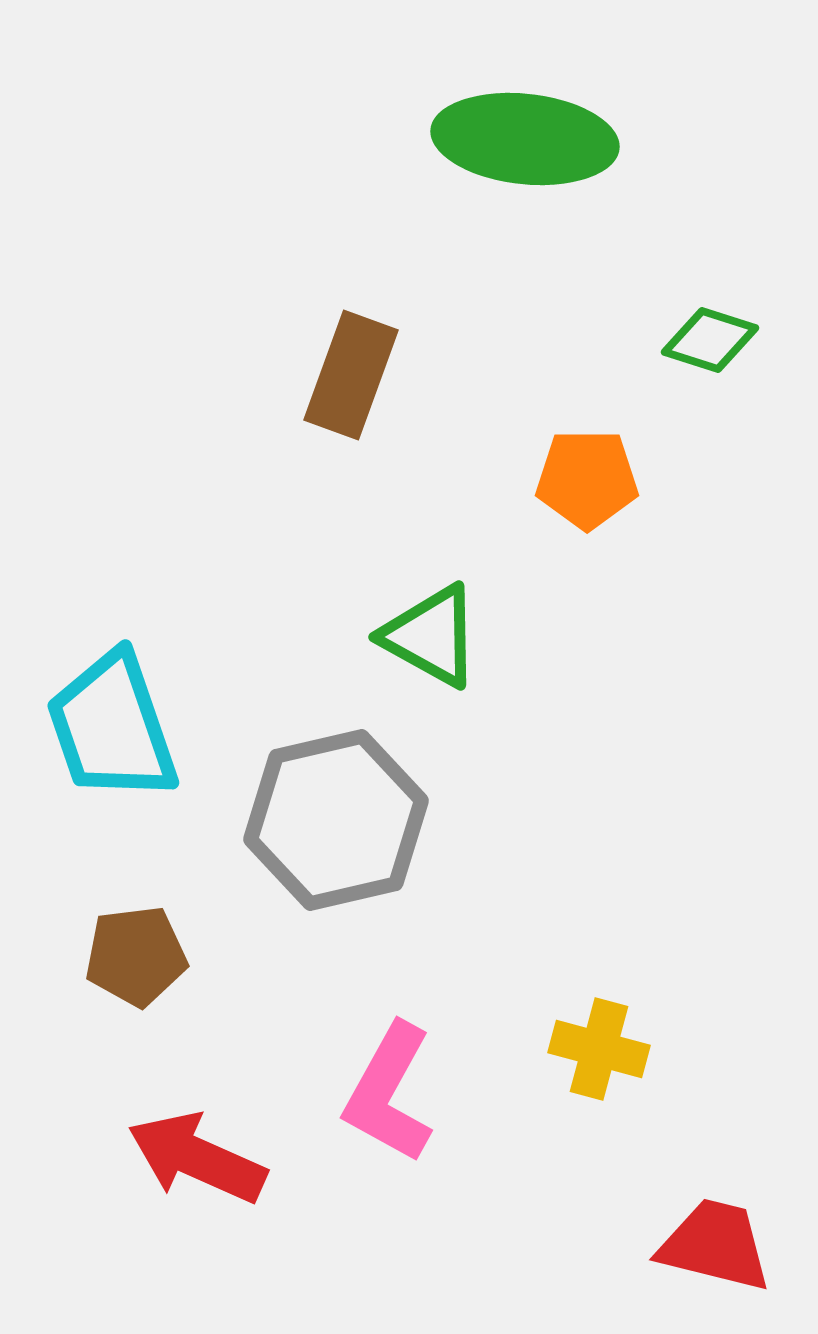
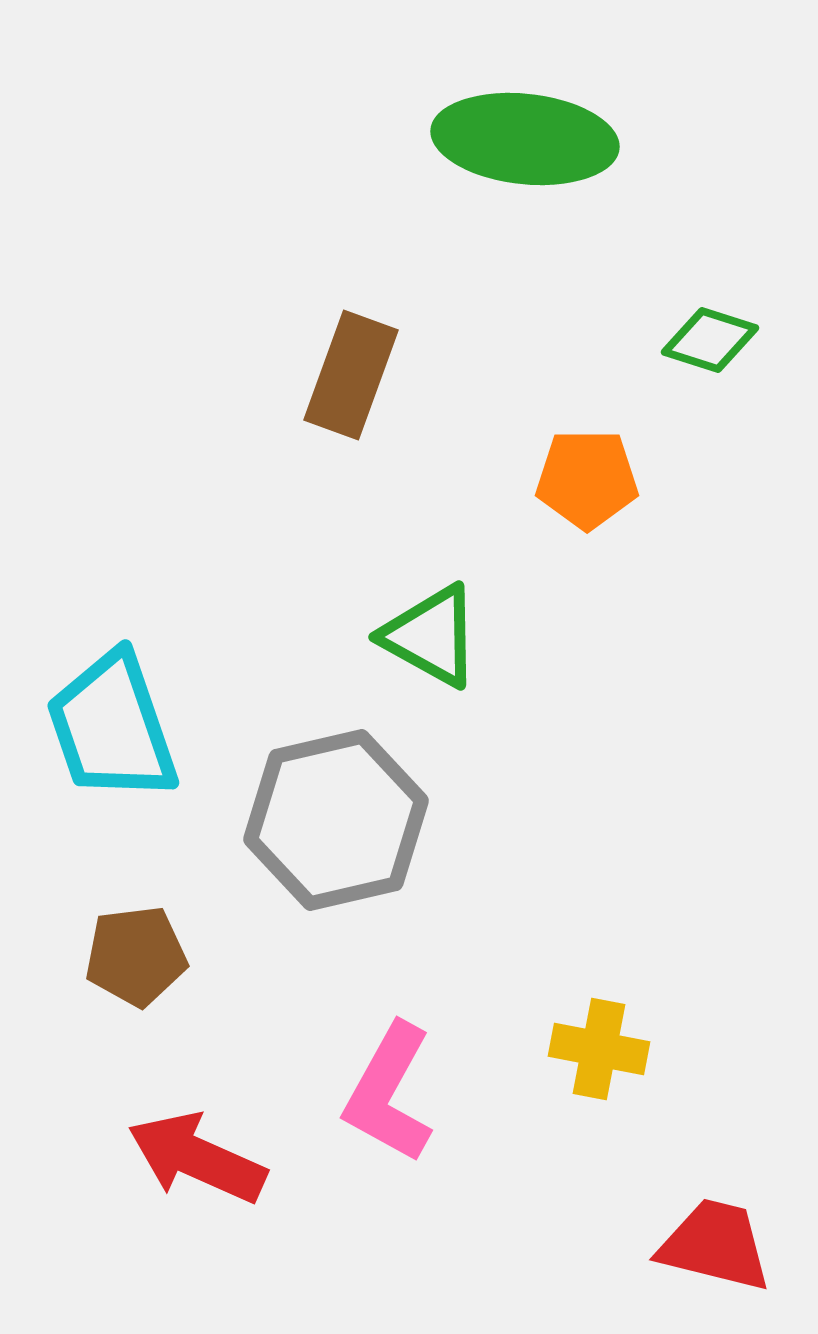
yellow cross: rotated 4 degrees counterclockwise
